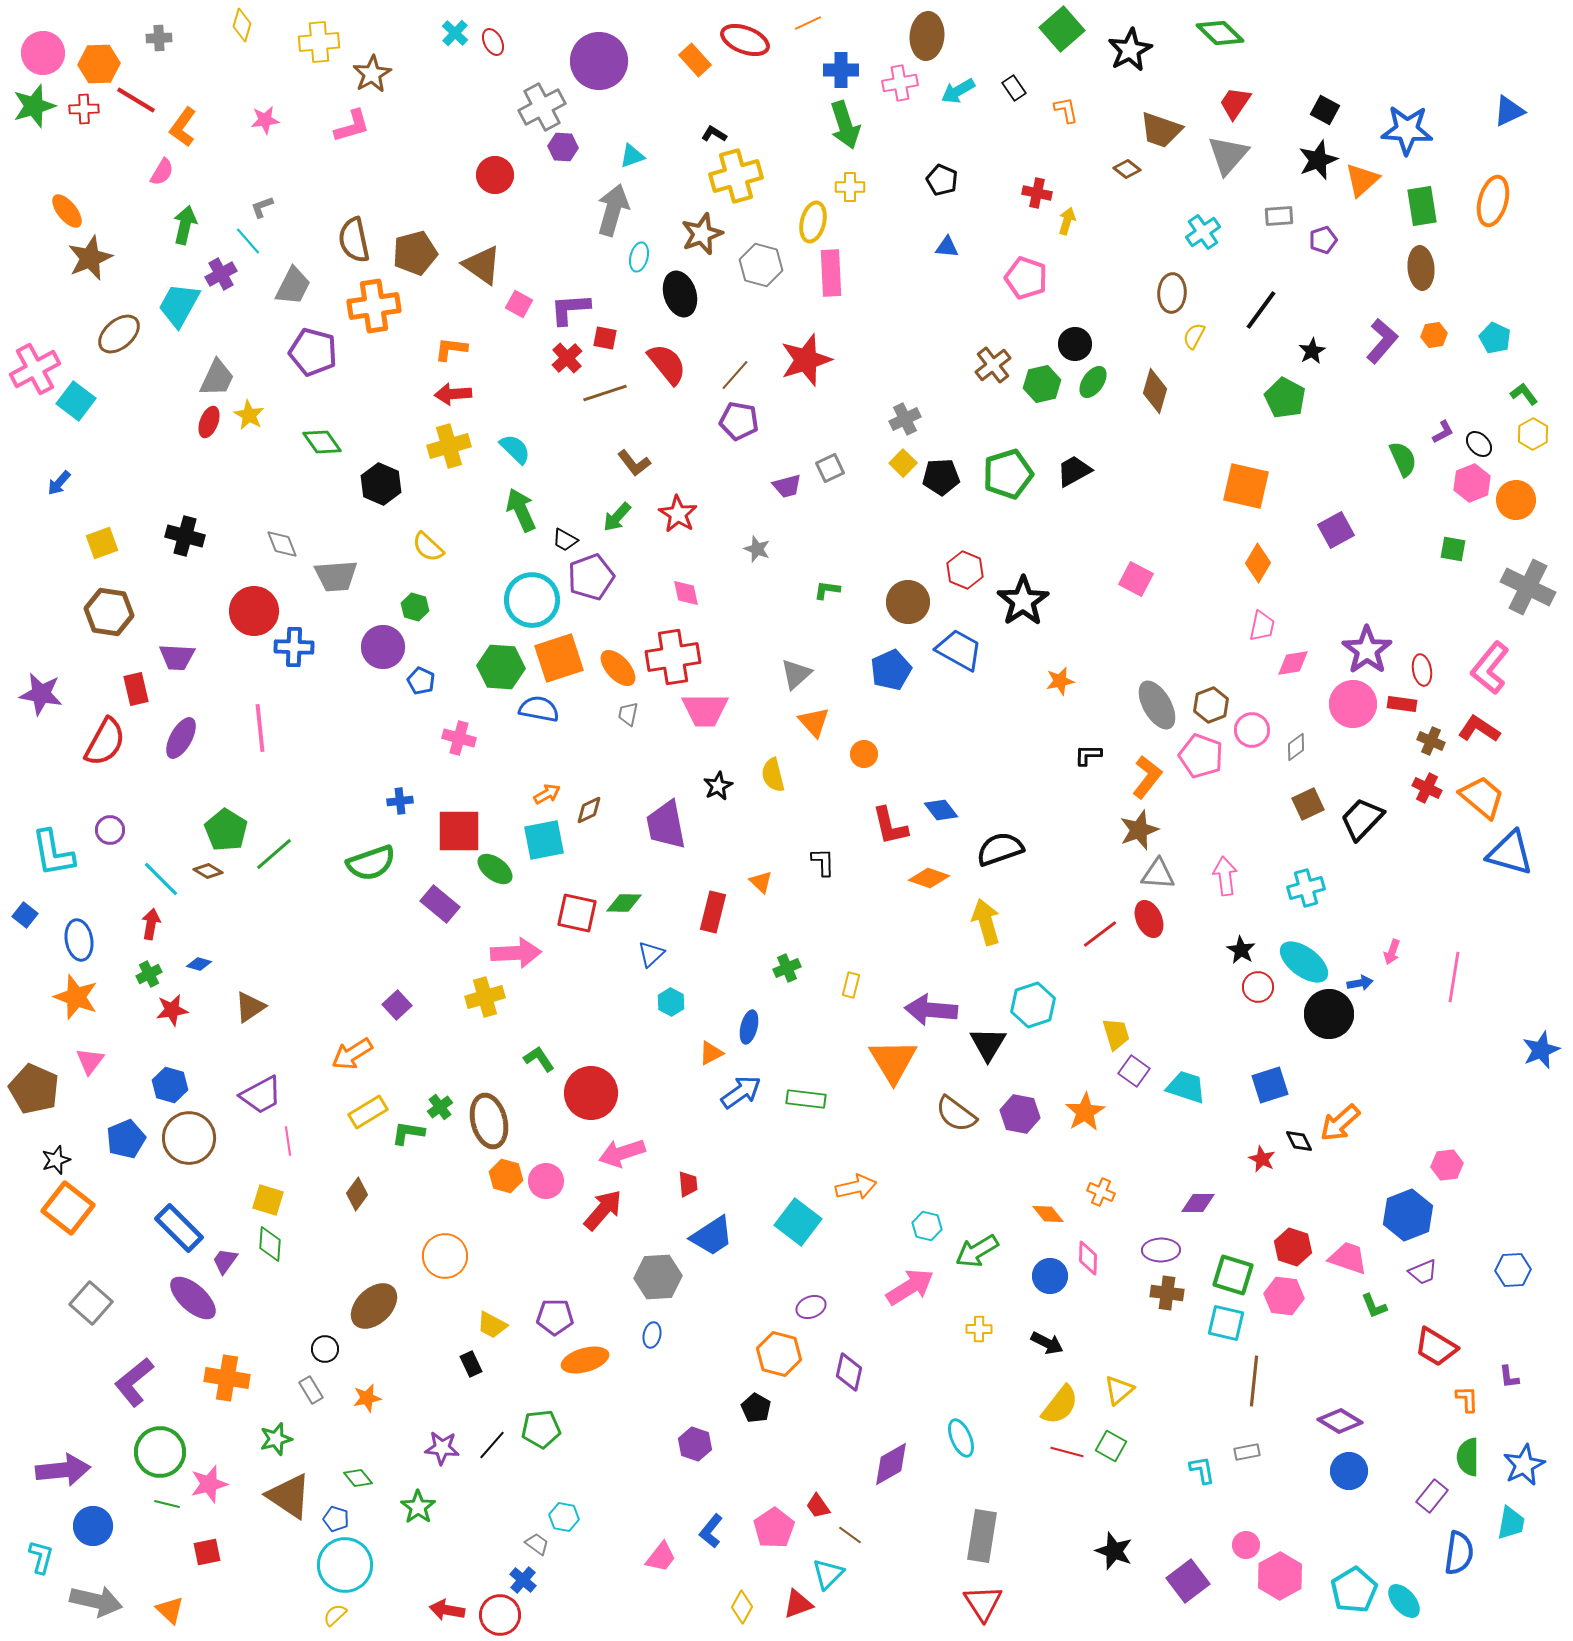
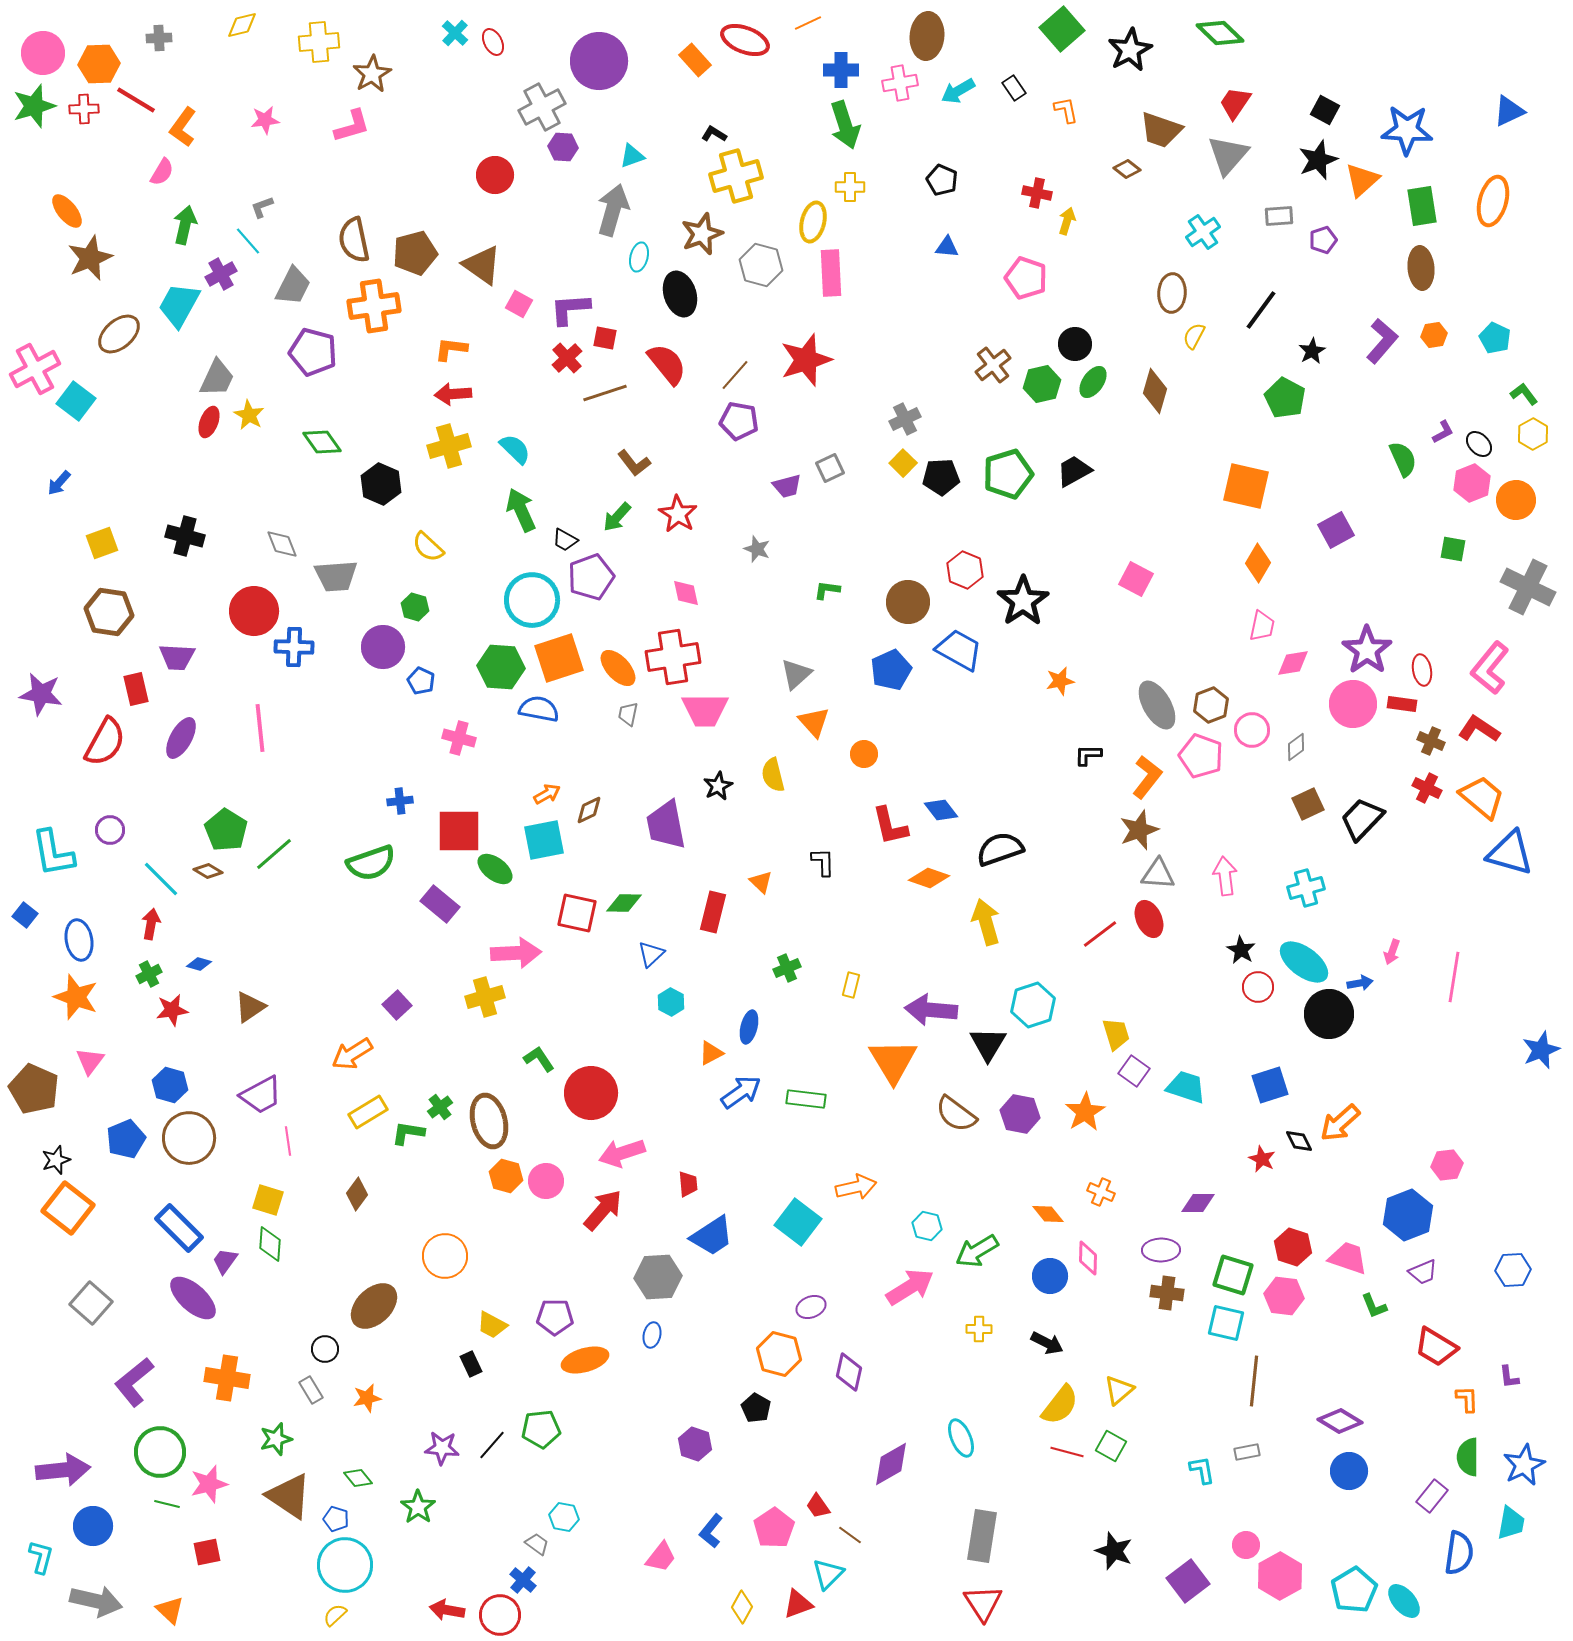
yellow diamond at (242, 25): rotated 60 degrees clockwise
